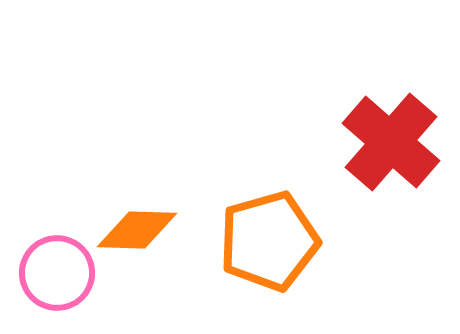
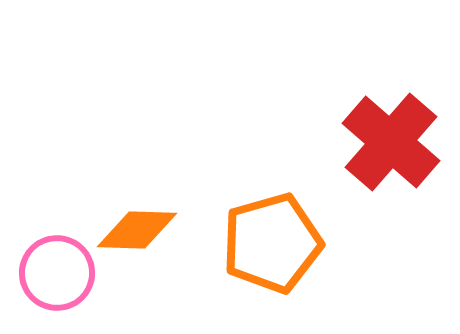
orange pentagon: moved 3 px right, 2 px down
